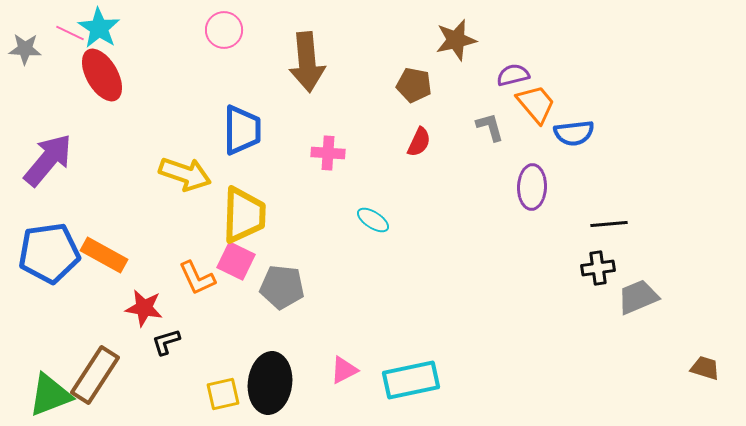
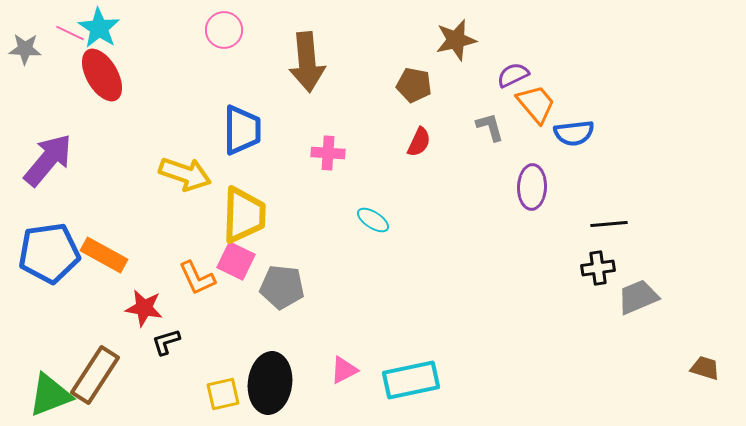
purple semicircle: rotated 12 degrees counterclockwise
